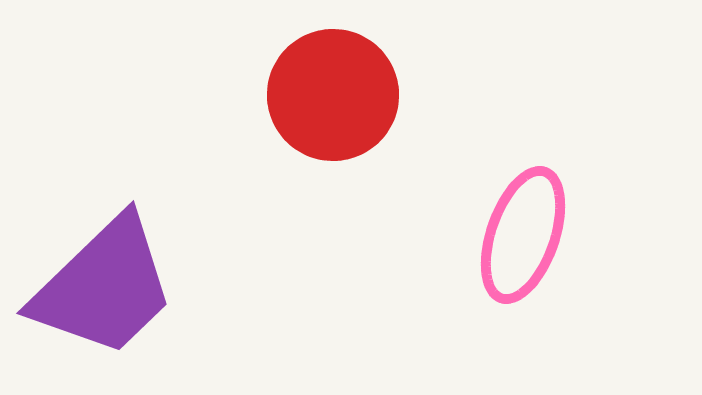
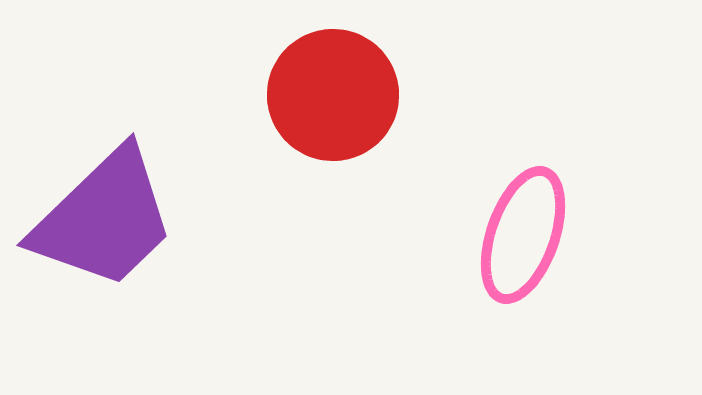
purple trapezoid: moved 68 px up
